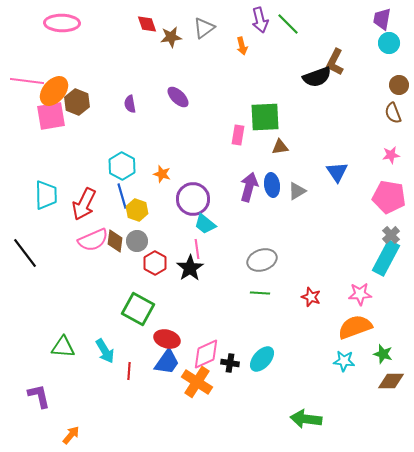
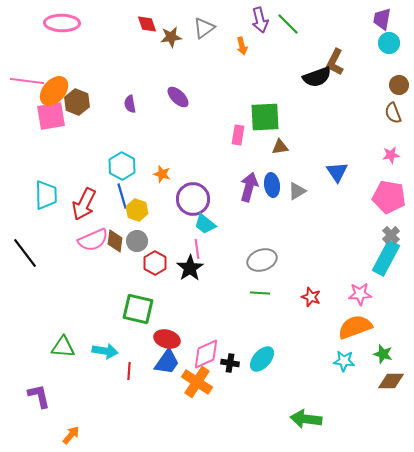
green square at (138, 309): rotated 16 degrees counterclockwise
cyan arrow at (105, 351): rotated 50 degrees counterclockwise
